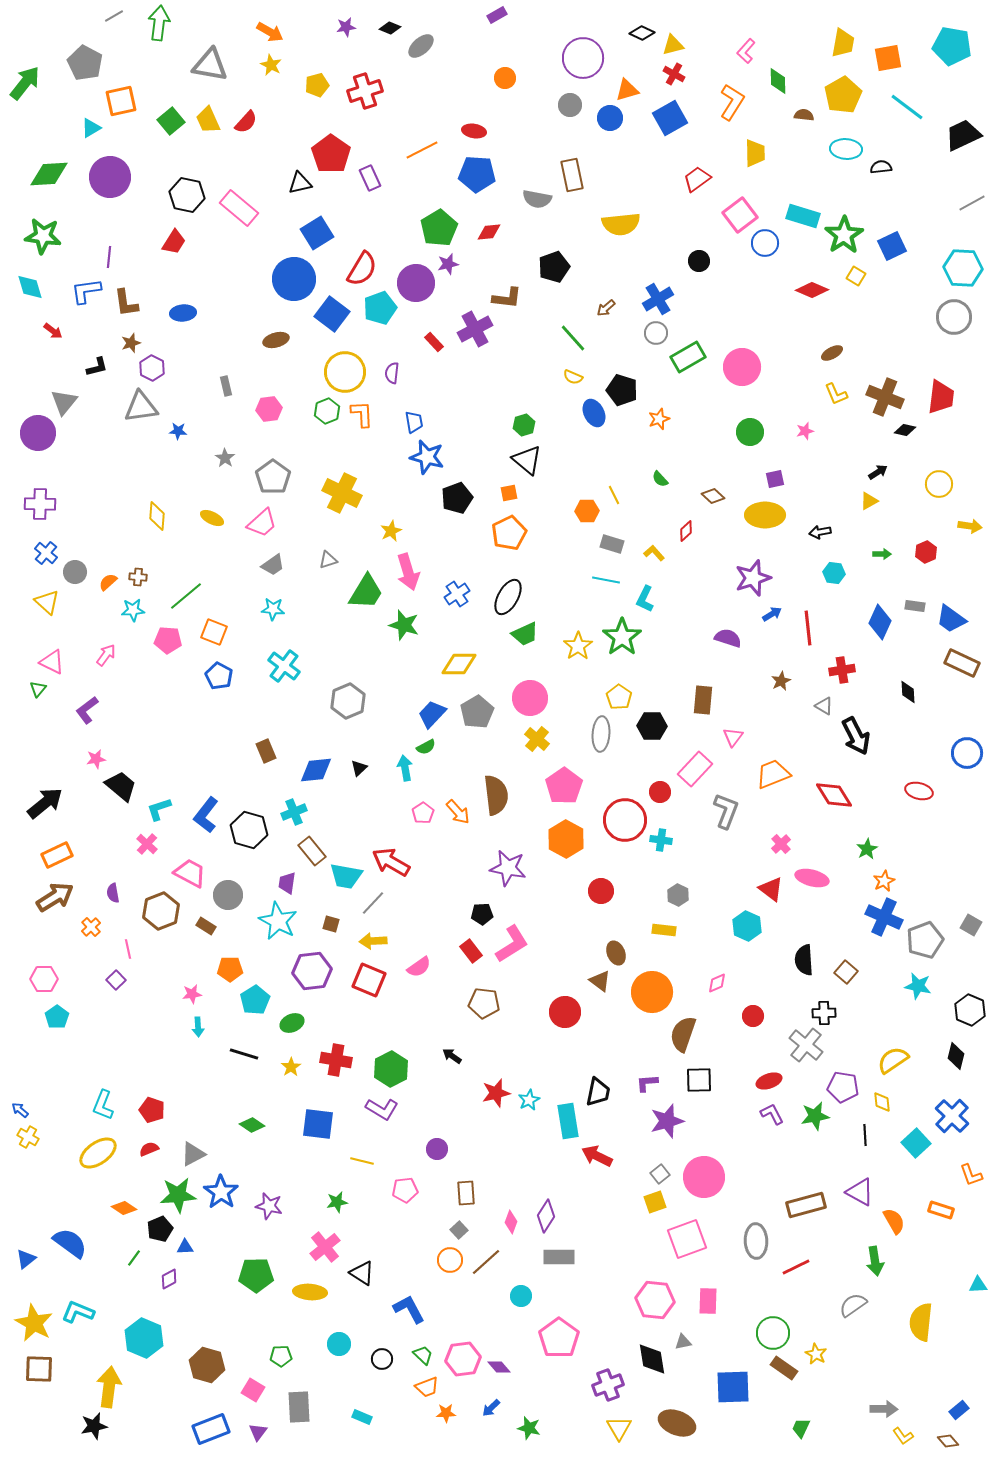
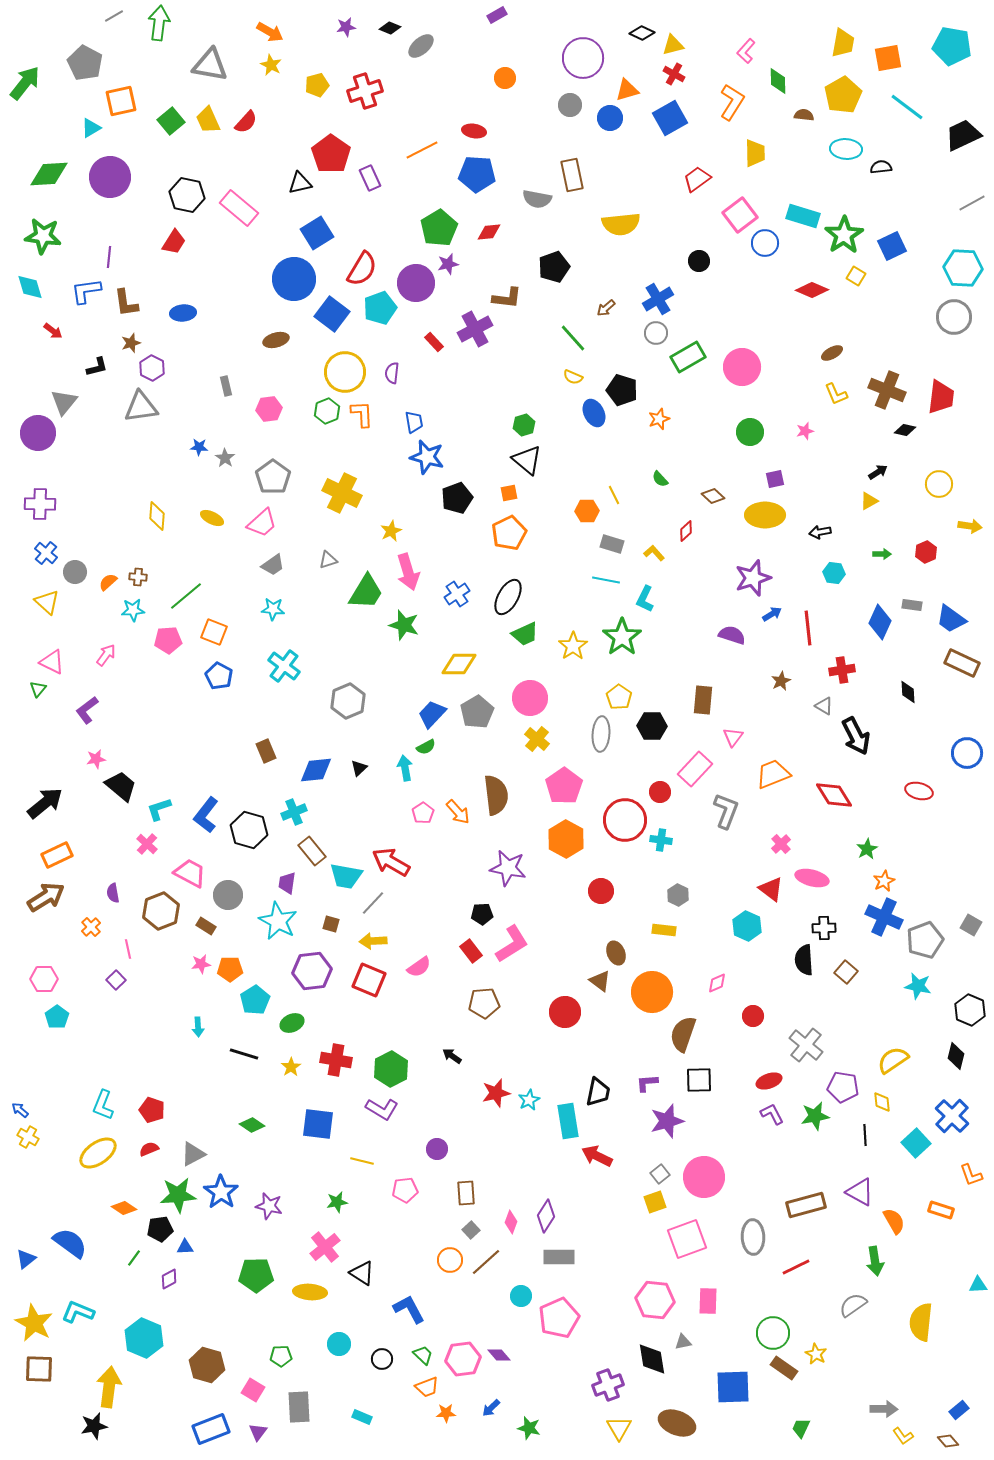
brown cross at (885, 397): moved 2 px right, 7 px up
blue star at (178, 431): moved 21 px right, 16 px down
gray rectangle at (915, 606): moved 3 px left, 1 px up
purple semicircle at (728, 638): moved 4 px right, 3 px up
pink pentagon at (168, 640): rotated 8 degrees counterclockwise
yellow star at (578, 646): moved 5 px left
brown arrow at (55, 897): moved 9 px left
pink star at (192, 994): moved 9 px right, 30 px up
brown pentagon at (484, 1003): rotated 12 degrees counterclockwise
black cross at (824, 1013): moved 85 px up
black pentagon at (160, 1229): rotated 15 degrees clockwise
gray square at (459, 1230): moved 12 px right
gray ellipse at (756, 1241): moved 3 px left, 4 px up
pink pentagon at (559, 1338): moved 20 px up; rotated 12 degrees clockwise
purple diamond at (499, 1367): moved 12 px up
